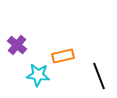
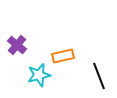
cyan star: moved 1 px right; rotated 20 degrees counterclockwise
